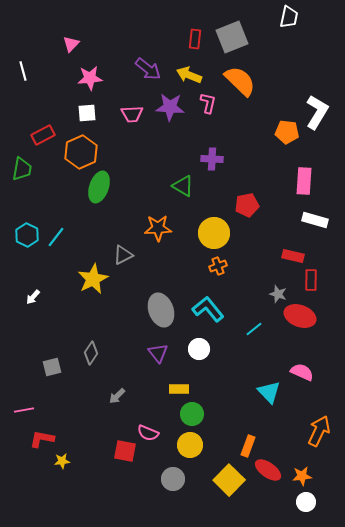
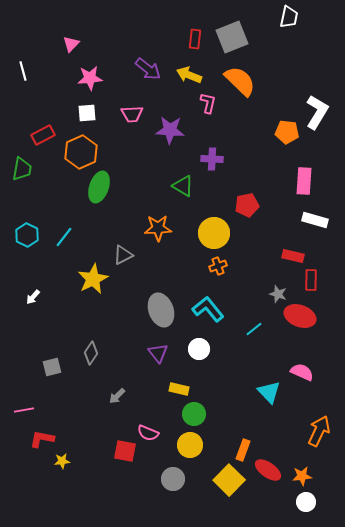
purple star at (170, 107): moved 23 px down
cyan line at (56, 237): moved 8 px right
yellow rectangle at (179, 389): rotated 12 degrees clockwise
green circle at (192, 414): moved 2 px right
orange rectangle at (248, 446): moved 5 px left, 4 px down
